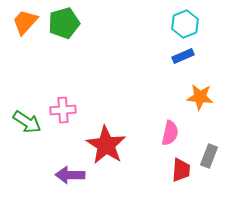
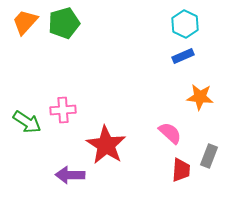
cyan hexagon: rotated 12 degrees counterclockwise
pink semicircle: rotated 60 degrees counterclockwise
